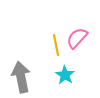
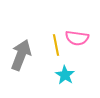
pink semicircle: rotated 125 degrees counterclockwise
gray arrow: moved 22 px up; rotated 32 degrees clockwise
